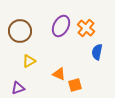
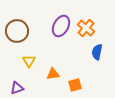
brown circle: moved 3 px left
yellow triangle: rotated 32 degrees counterclockwise
orange triangle: moved 6 px left; rotated 32 degrees counterclockwise
purple triangle: moved 1 px left
